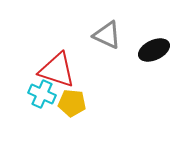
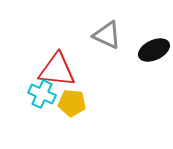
red triangle: rotated 12 degrees counterclockwise
